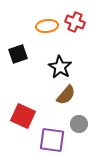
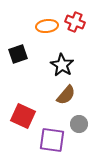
black star: moved 2 px right, 2 px up
